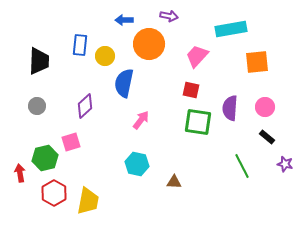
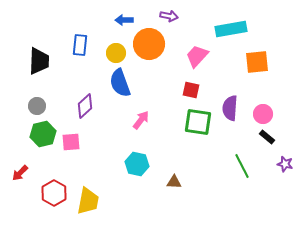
yellow circle: moved 11 px right, 3 px up
blue semicircle: moved 4 px left; rotated 32 degrees counterclockwise
pink circle: moved 2 px left, 7 px down
pink square: rotated 12 degrees clockwise
green hexagon: moved 2 px left, 24 px up
red arrow: rotated 126 degrees counterclockwise
